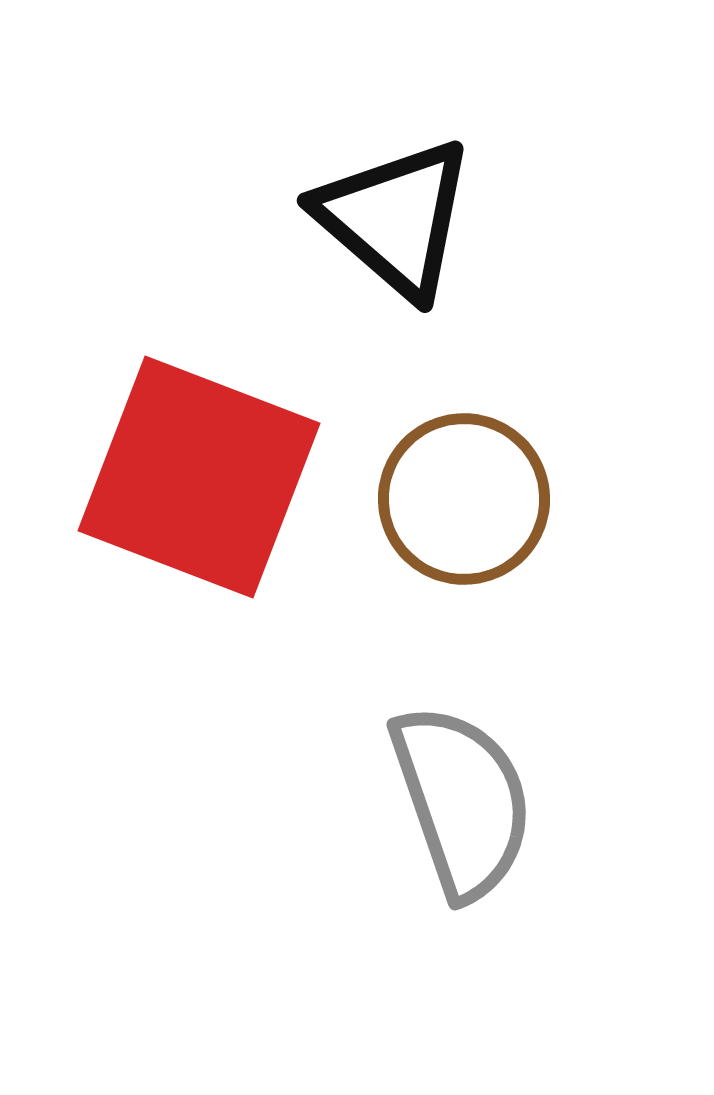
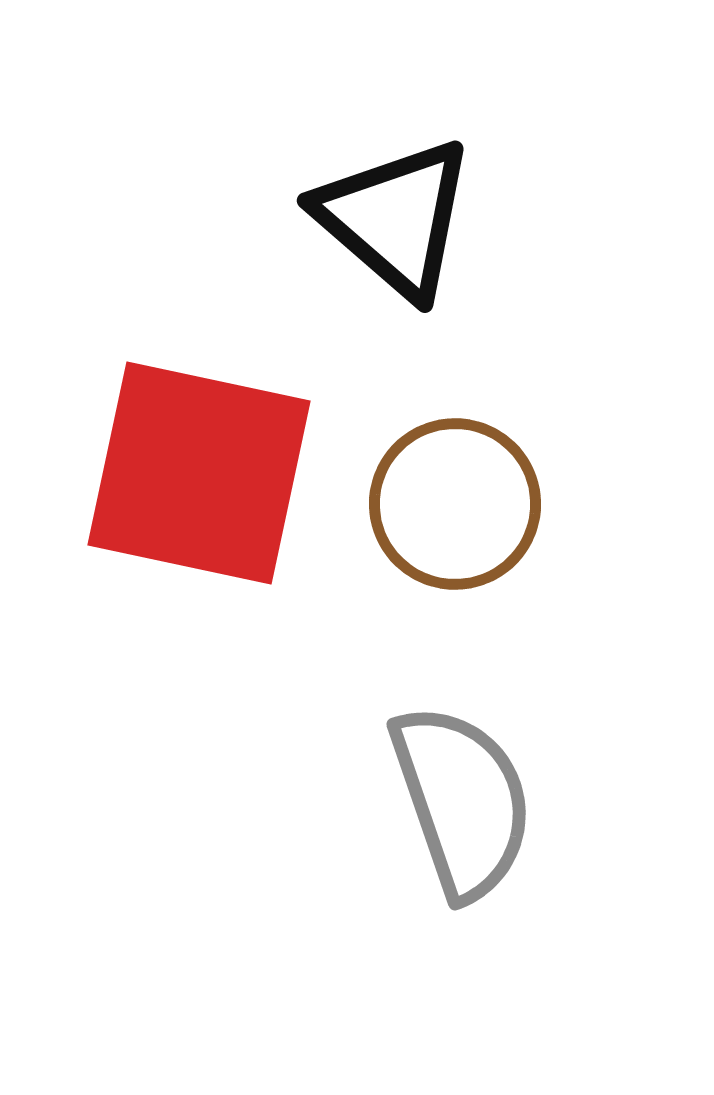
red square: moved 4 px up; rotated 9 degrees counterclockwise
brown circle: moved 9 px left, 5 px down
